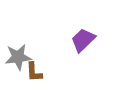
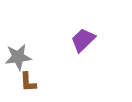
brown L-shape: moved 6 px left, 10 px down
